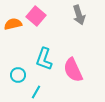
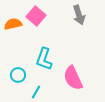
pink semicircle: moved 8 px down
